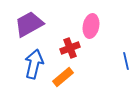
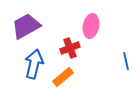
purple trapezoid: moved 3 px left, 2 px down
